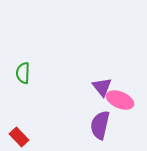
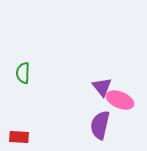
red rectangle: rotated 42 degrees counterclockwise
